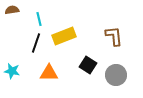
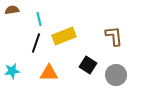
cyan star: rotated 21 degrees counterclockwise
